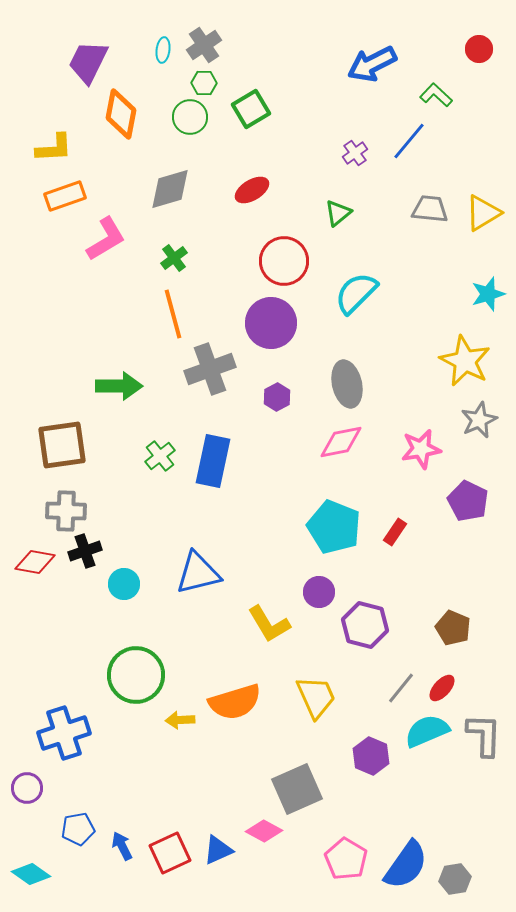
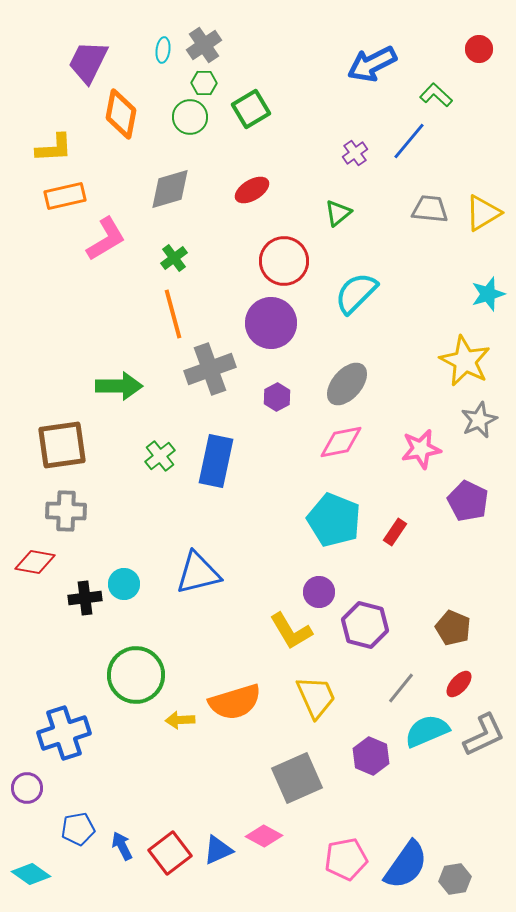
orange rectangle at (65, 196): rotated 6 degrees clockwise
gray ellipse at (347, 384): rotated 54 degrees clockwise
blue rectangle at (213, 461): moved 3 px right
cyan pentagon at (334, 527): moved 7 px up
black cross at (85, 551): moved 47 px down; rotated 12 degrees clockwise
yellow L-shape at (269, 624): moved 22 px right, 7 px down
red ellipse at (442, 688): moved 17 px right, 4 px up
gray L-shape at (484, 735): rotated 63 degrees clockwise
gray square at (297, 789): moved 11 px up
pink diamond at (264, 831): moved 5 px down
red square at (170, 853): rotated 12 degrees counterclockwise
pink pentagon at (346, 859): rotated 30 degrees clockwise
